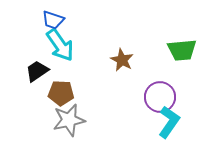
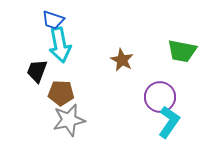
cyan arrow: rotated 24 degrees clockwise
green trapezoid: moved 1 px down; rotated 16 degrees clockwise
black trapezoid: rotated 35 degrees counterclockwise
